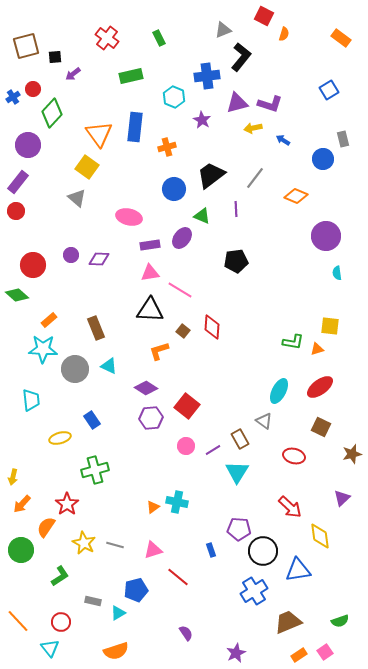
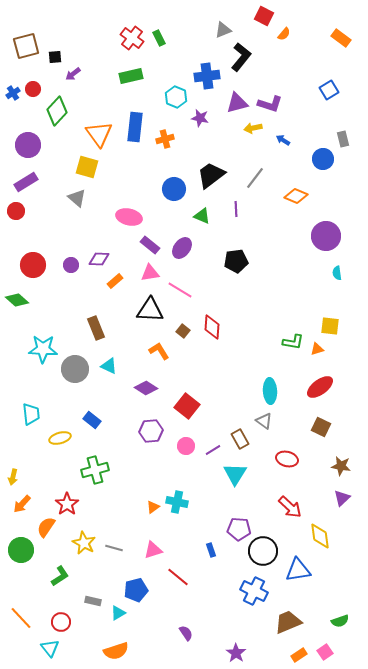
orange semicircle at (284, 34): rotated 24 degrees clockwise
red cross at (107, 38): moved 25 px right
blue cross at (13, 97): moved 4 px up
cyan hexagon at (174, 97): moved 2 px right
green diamond at (52, 113): moved 5 px right, 2 px up
purple star at (202, 120): moved 2 px left, 2 px up; rotated 18 degrees counterclockwise
orange cross at (167, 147): moved 2 px left, 8 px up
yellow square at (87, 167): rotated 20 degrees counterclockwise
purple rectangle at (18, 182): moved 8 px right; rotated 20 degrees clockwise
purple ellipse at (182, 238): moved 10 px down
purple rectangle at (150, 245): rotated 48 degrees clockwise
purple circle at (71, 255): moved 10 px down
green diamond at (17, 295): moved 5 px down
orange rectangle at (49, 320): moved 66 px right, 39 px up
orange L-shape at (159, 351): rotated 75 degrees clockwise
cyan ellipse at (279, 391): moved 9 px left; rotated 30 degrees counterclockwise
cyan trapezoid at (31, 400): moved 14 px down
purple hexagon at (151, 418): moved 13 px down
blue rectangle at (92, 420): rotated 18 degrees counterclockwise
brown star at (352, 454): moved 11 px left, 12 px down; rotated 24 degrees clockwise
red ellipse at (294, 456): moved 7 px left, 3 px down
cyan triangle at (237, 472): moved 2 px left, 2 px down
gray line at (115, 545): moved 1 px left, 3 px down
blue cross at (254, 591): rotated 32 degrees counterclockwise
orange line at (18, 621): moved 3 px right, 3 px up
purple star at (236, 653): rotated 12 degrees counterclockwise
